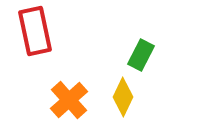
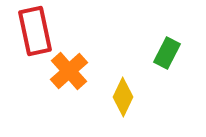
green rectangle: moved 26 px right, 2 px up
orange cross: moved 29 px up
